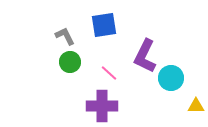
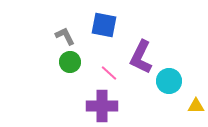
blue square: rotated 20 degrees clockwise
purple L-shape: moved 4 px left, 1 px down
cyan circle: moved 2 px left, 3 px down
